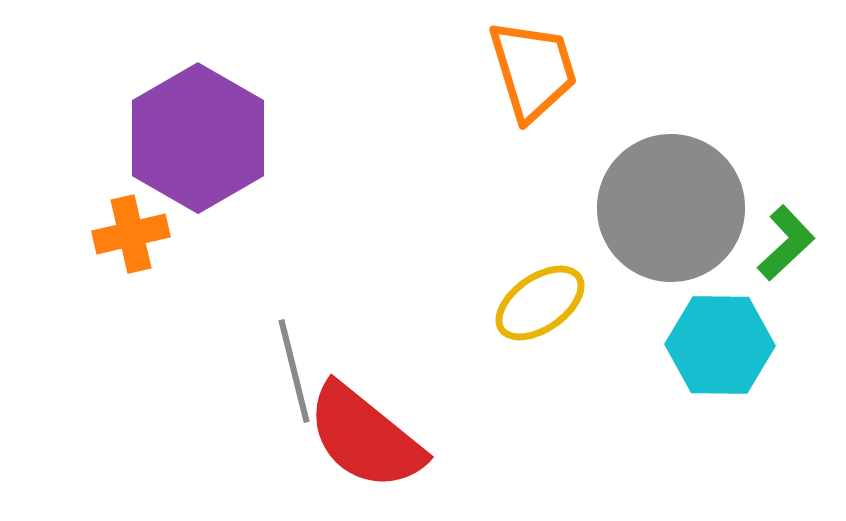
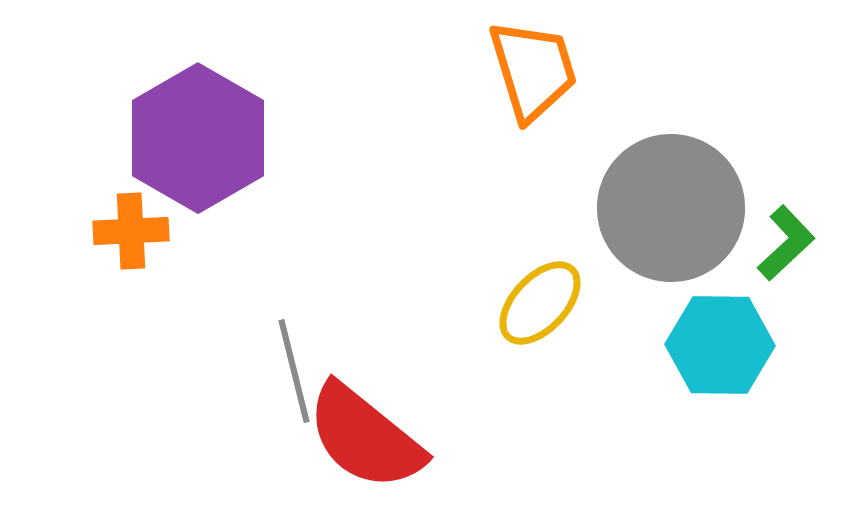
orange cross: moved 3 px up; rotated 10 degrees clockwise
yellow ellipse: rotated 12 degrees counterclockwise
